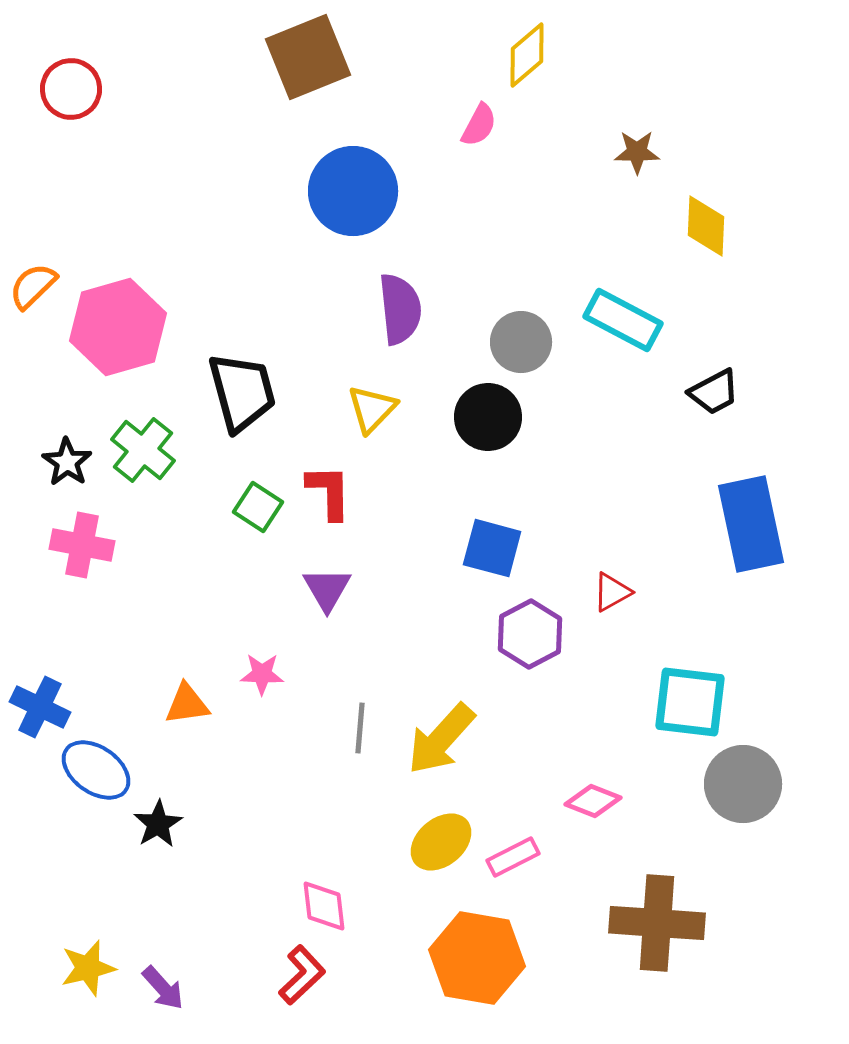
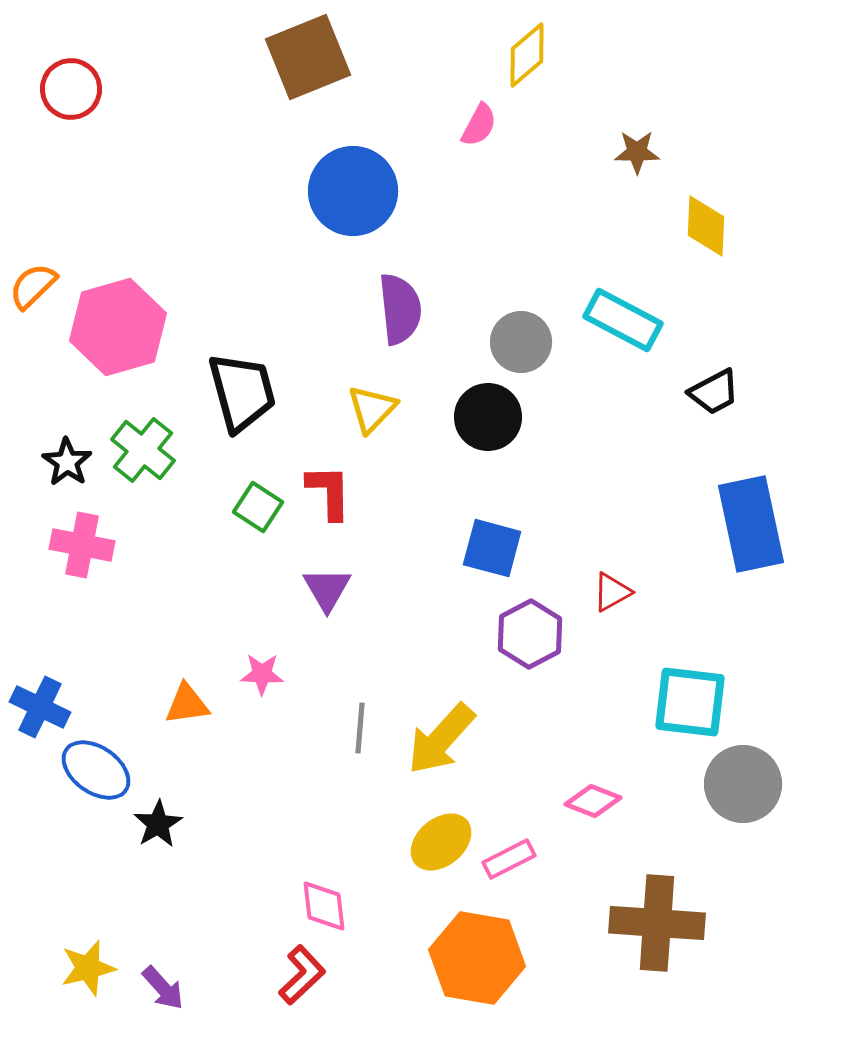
pink rectangle at (513, 857): moved 4 px left, 2 px down
